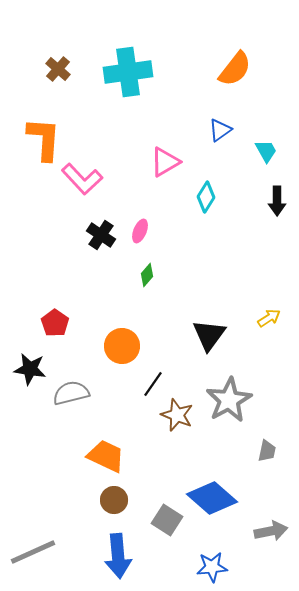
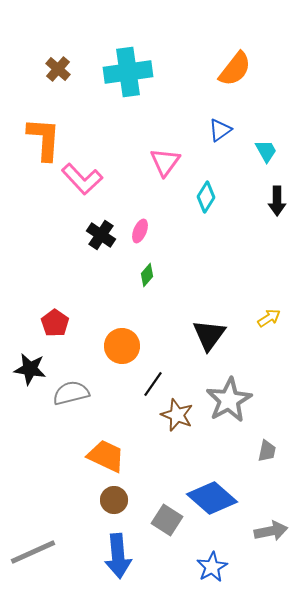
pink triangle: rotated 24 degrees counterclockwise
blue star: rotated 24 degrees counterclockwise
